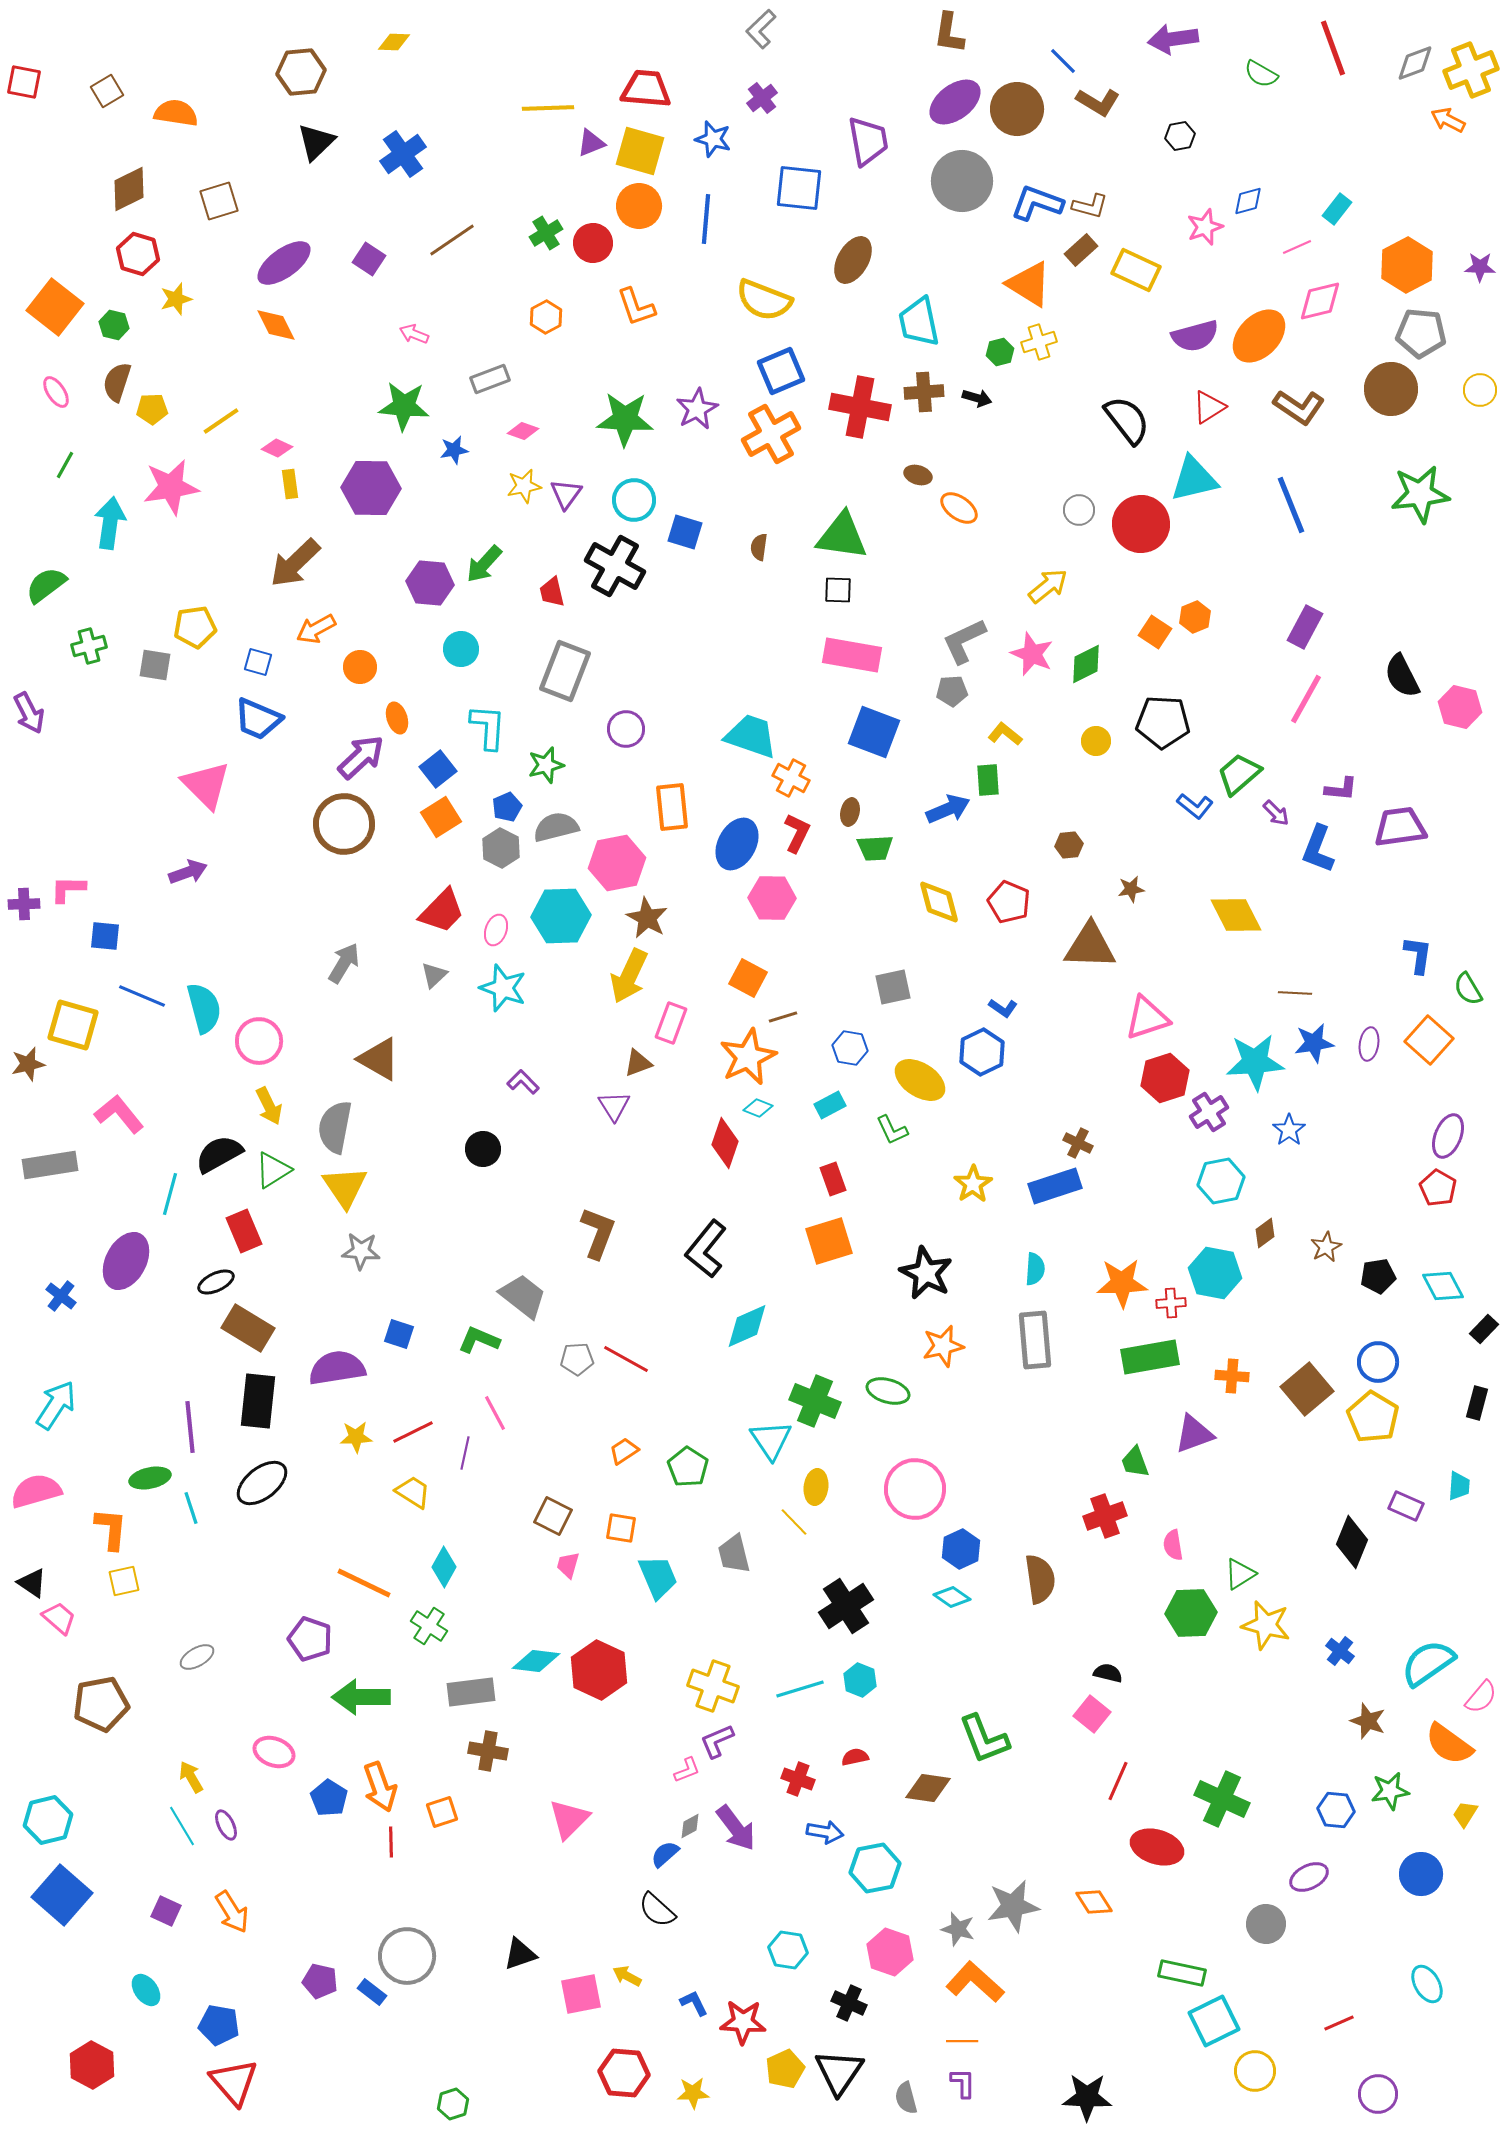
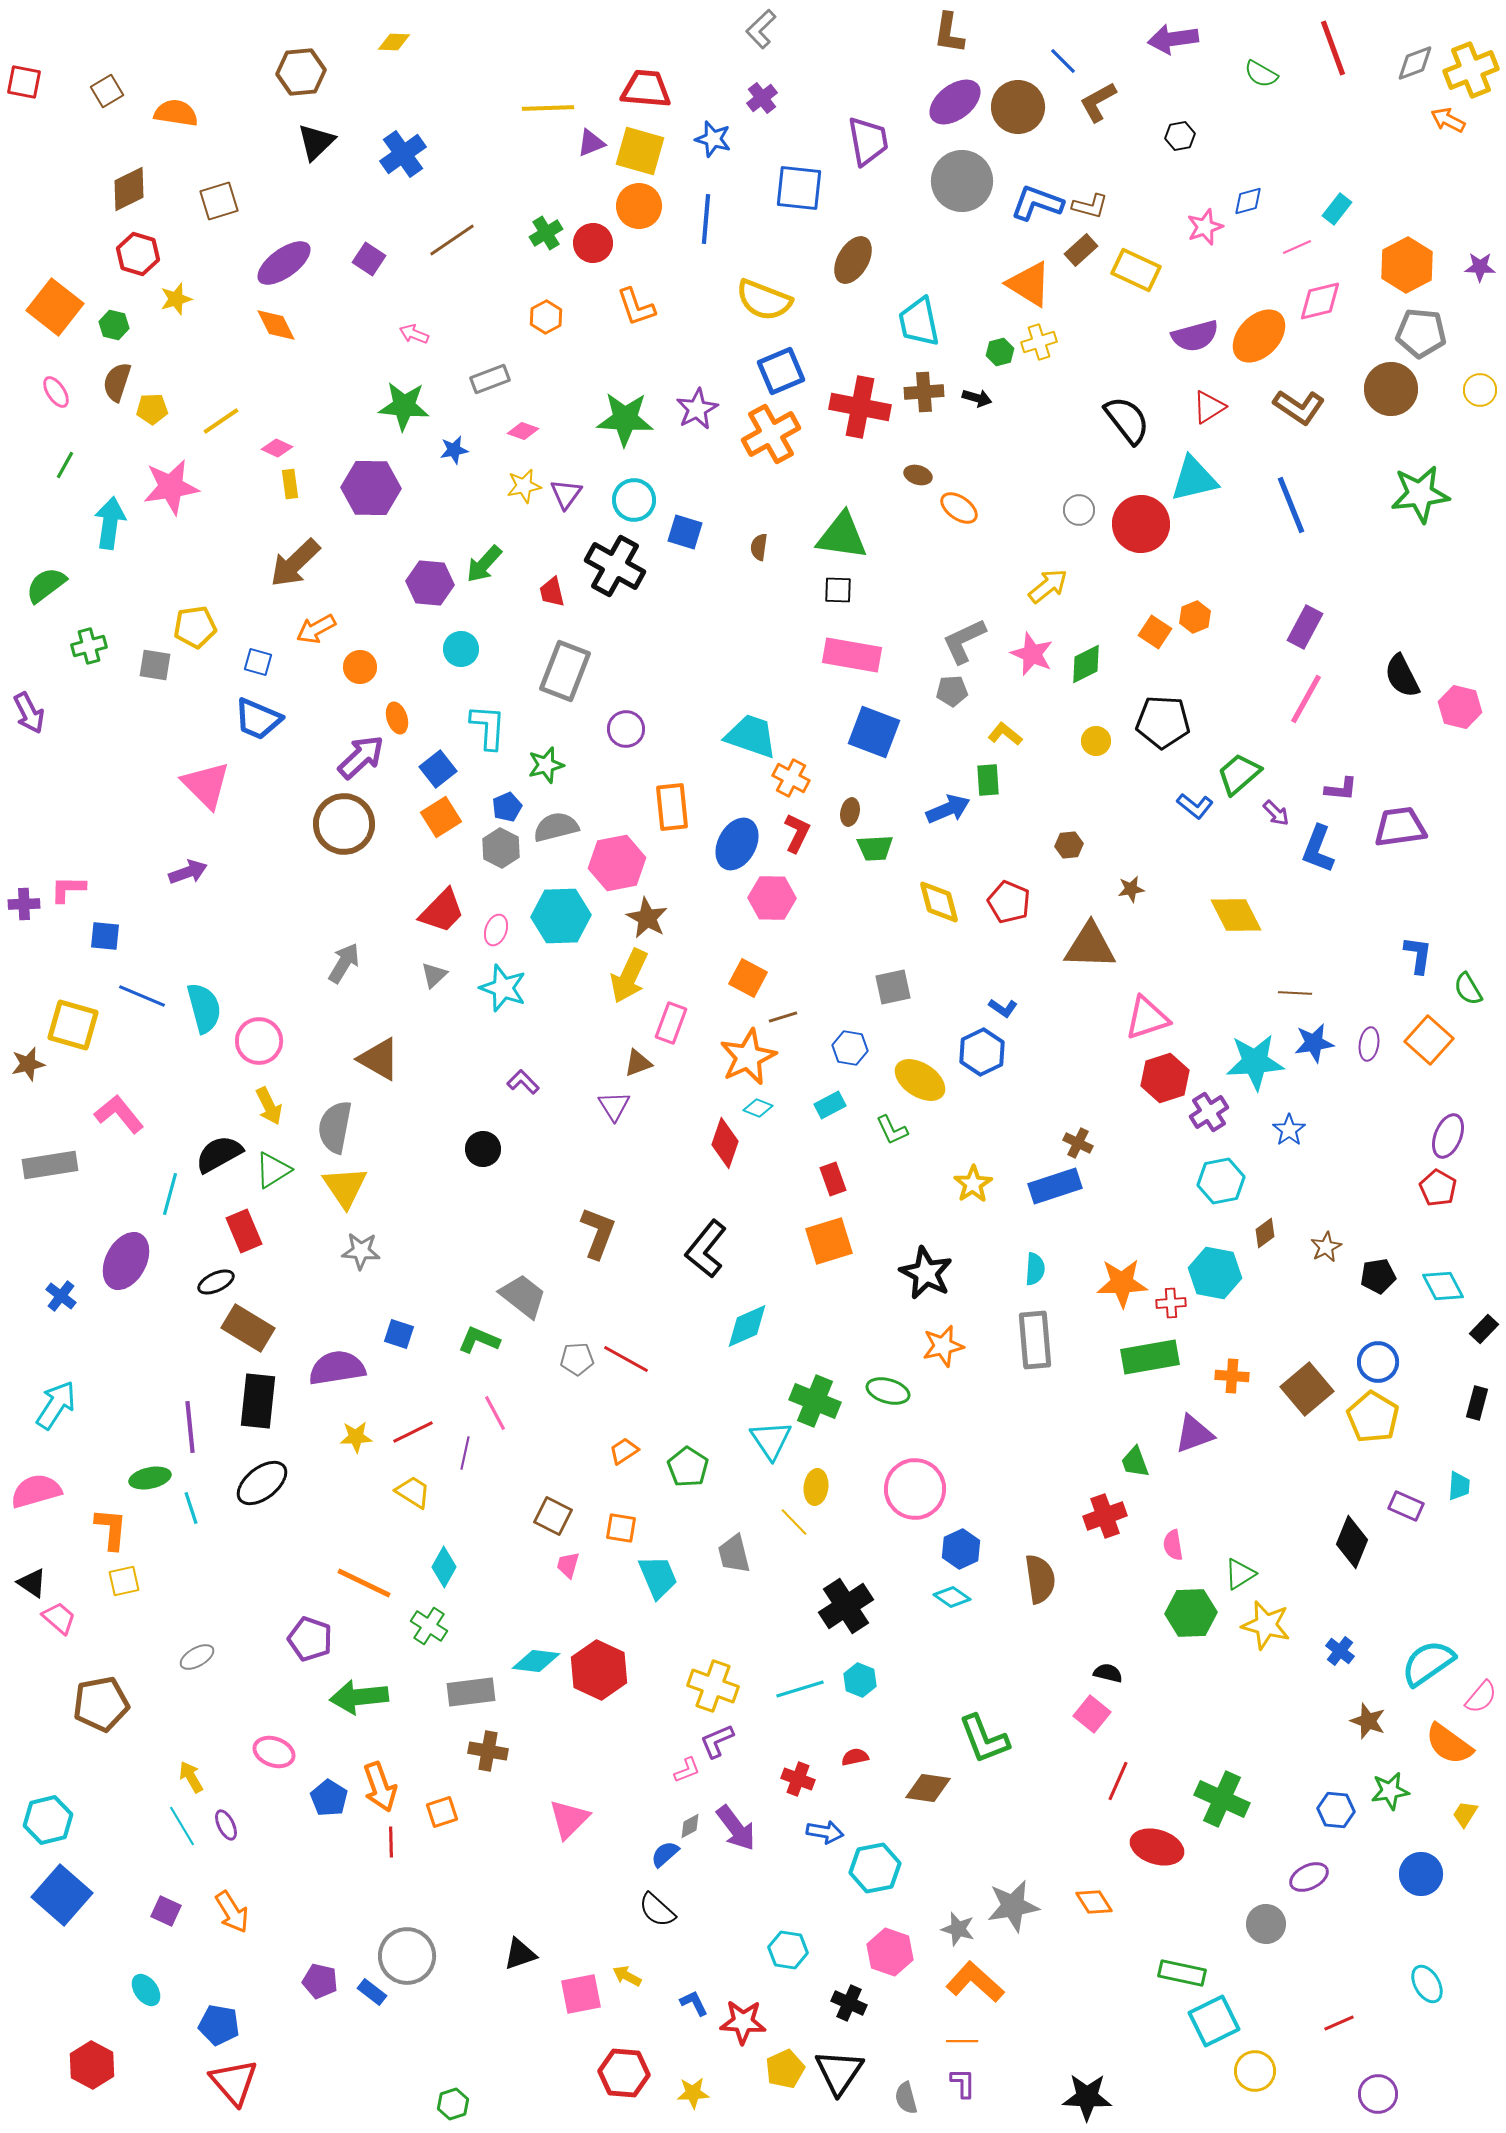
brown L-shape at (1098, 102): rotated 120 degrees clockwise
brown circle at (1017, 109): moved 1 px right, 2 px up
green arrow at (361, 1697): moved 2 px left; rotated 6 degrees counterclockwise
